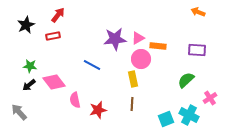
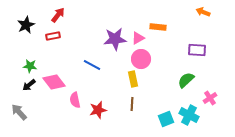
orange arrow: moved 5 px right
orange rectangle: moved 19 px up
